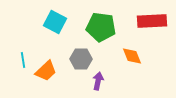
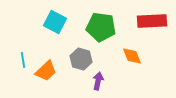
gray hexagon: rotated 15 degrees clockwise
